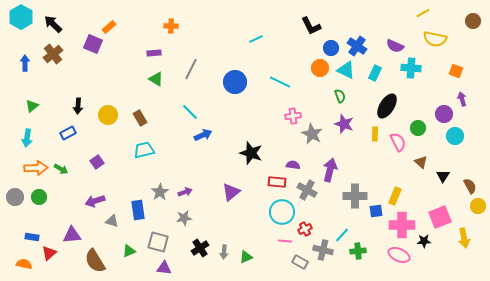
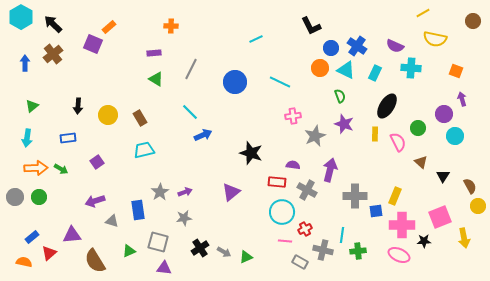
blue rectangle at (68, 133): moved 5 px down; rotated 21 degrees clockwise
gray star at (312, 134): moved 3 px right, 2 px down; rotated 20 degrees clockwise
cyan line at (342, 235): rotated 35 degrees counterclockwise
blue rectangle at (32, 237): rotated 48 degrees counterclockwise
gray arrow at (224, 252): rotated 64 degrees counterclockwise
orange semicircle at (24, 264): moved 2 px up
